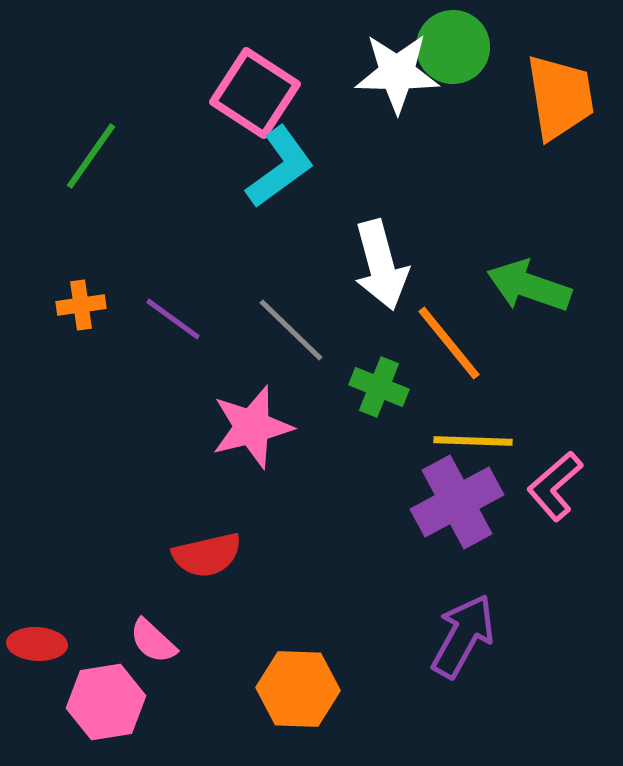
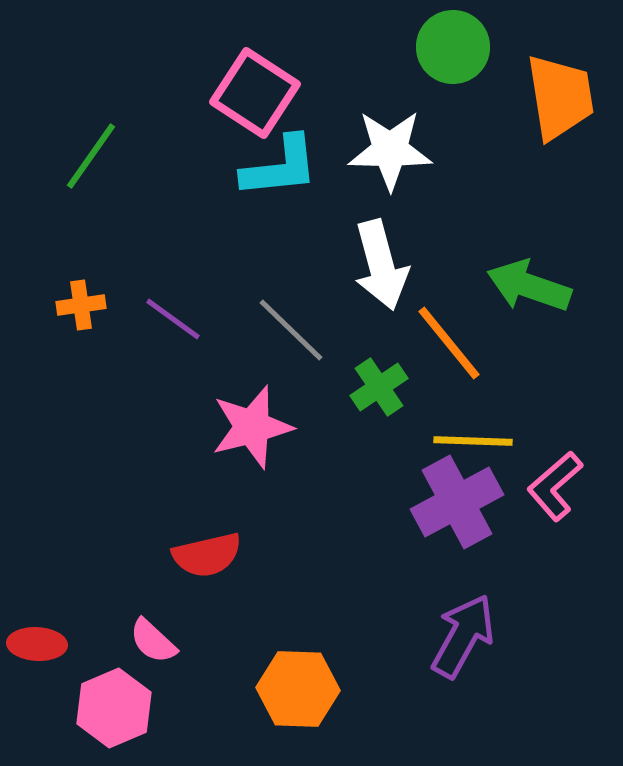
white star: moved 7 px left, 77 px down
cyan L-shape: rotated 30 degrees clockwise
green cross: rotated 34 degrees clockwise
pink hexagon: moved 8 px right, 6 px down; rotated 14 degrees counterclockwise
